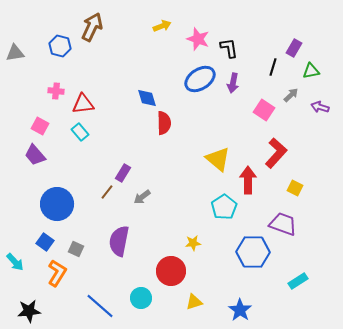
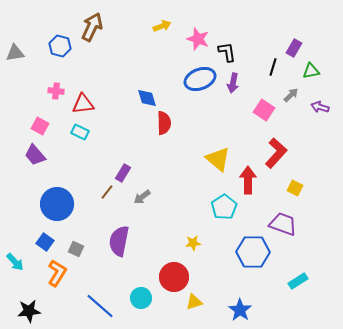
black L-shape at (229, 48): moved 2 px left, 4 px down
blue ellipse at (200, 79): rotated 12 degrees clockwise
cyan rectangle at (80, 132): rotated 24 degrees counterclockwise
red circle at (171, 271): moved 3 px right, 6 px down
